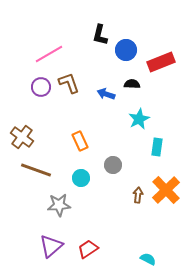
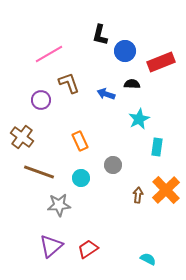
blue circle: moved 1 px left, 1 px down
purple circle: moved 13 px down
brown line: moved 3 px right, 2 px down
